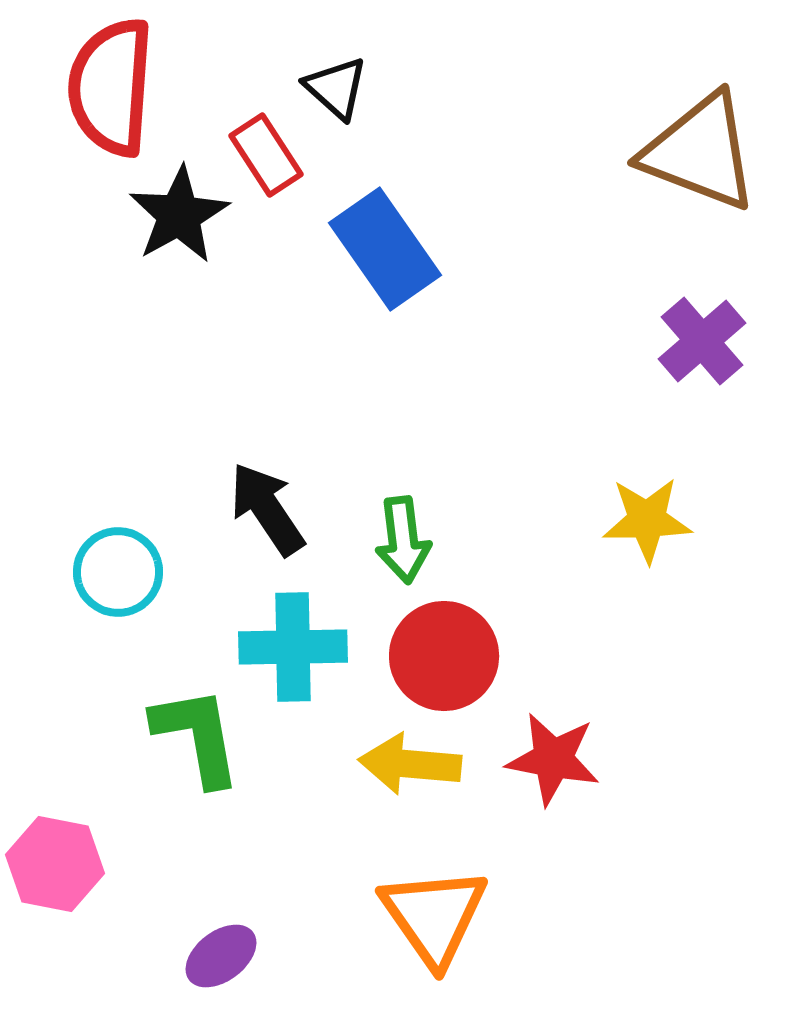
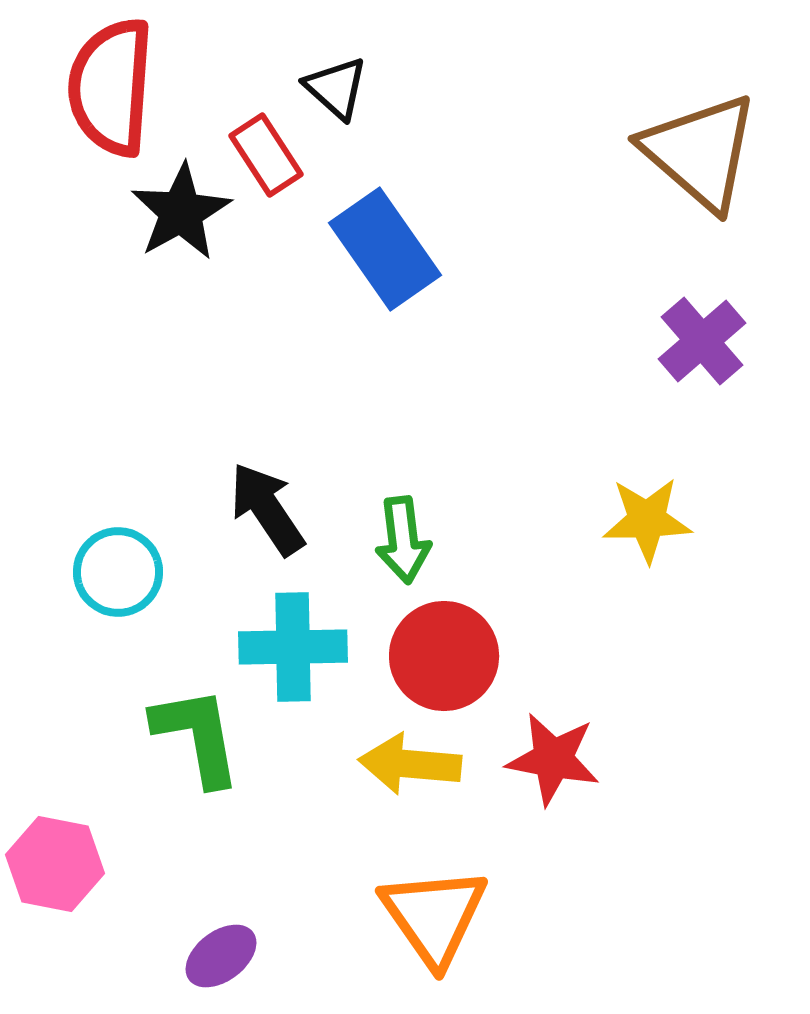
brown triangle: rotated 20 degrees clockwise
black star: moved 2 px right, 3 px up
